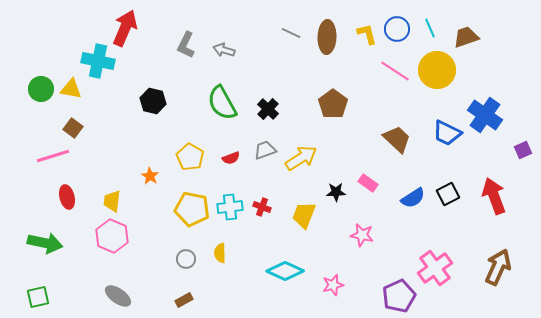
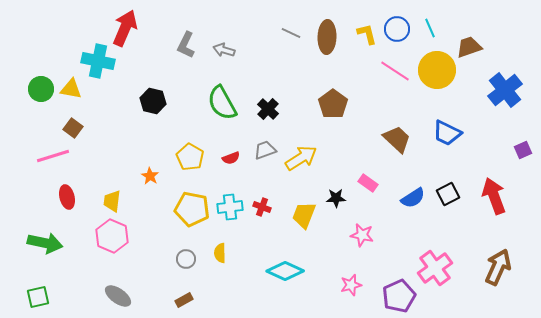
brown trapezoid at (466, 37): moved 3 px right, 10 px down
blue cross at (485, 115): moved 20 px right, 25 px up; rotated 16 degrees clockwise
black star at (336, 192): moved 6 px down
pink star at (333, 285): moved 18 px right
